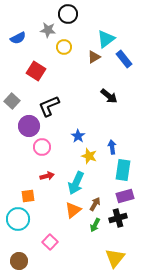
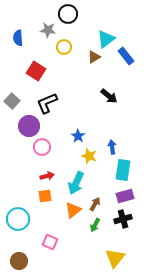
blue semicircle: rotated 112 degrees clockwise
blue rectangle: moved 2 px right, 3 px up
black L-shape: moved 2 px left, 3 px up
orange square: moved 17 px right
black cross: moved 5 px right, 1 px down
pink square: rotated 21 degrees counterclockwise
